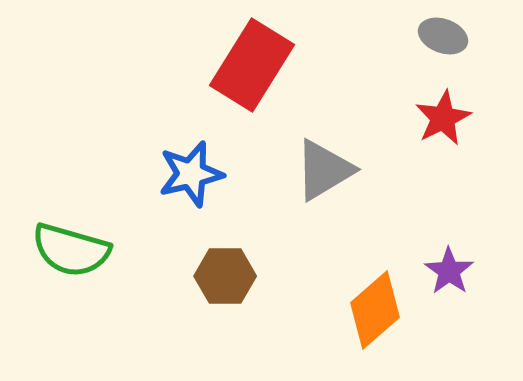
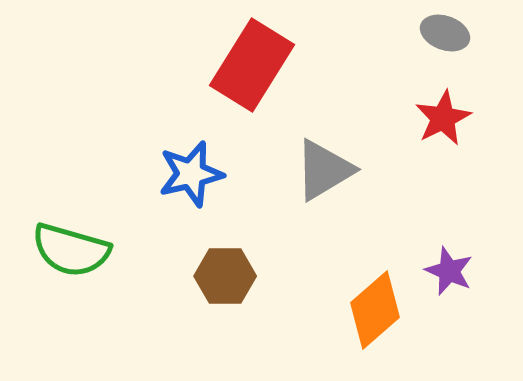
gray ellipse: moved 2 px right, 3 px up
purple star: rotated 12 degrees counterclockwise
